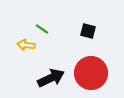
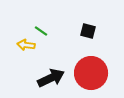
green line: moved 1 px left, 2 px down
